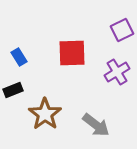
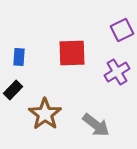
blue rectangle: rotated 36 degrees clockwise
black rectangle: rotated 24 degrees counterclockwise
